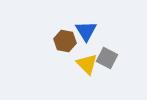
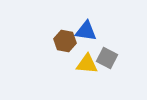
blue triangle: rotated 50 degrees counterclockwise
yellow triangle: rotated 40 degrees counterclockwise
